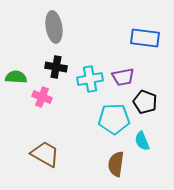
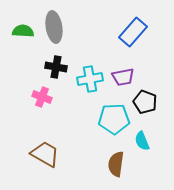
blue rectangle: moved 12 px left, 6 px up; rotated 56 degrees counterclockwise
green semicircle: moved 7 px right, 46 px up
